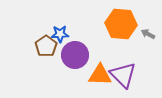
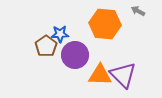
orange hexagon: moved 16 px left
gray arrow: moved 10 px left, 23 px up
